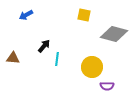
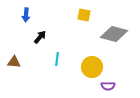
blue arrow: rotated 56 degrees counterclockwise
black arrow: moved 4 px left, 9 px up
brown triangle: moved 1 px right, 4 px down
purple semicircle: moved 1 px right
